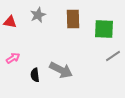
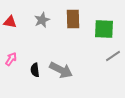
gray star: moved 4 px right, 5 px down
pink arrow: moved 2 px left, 1 px down; rotated 24 degrees counterclockwise
black semicircle: moved 5 px up
